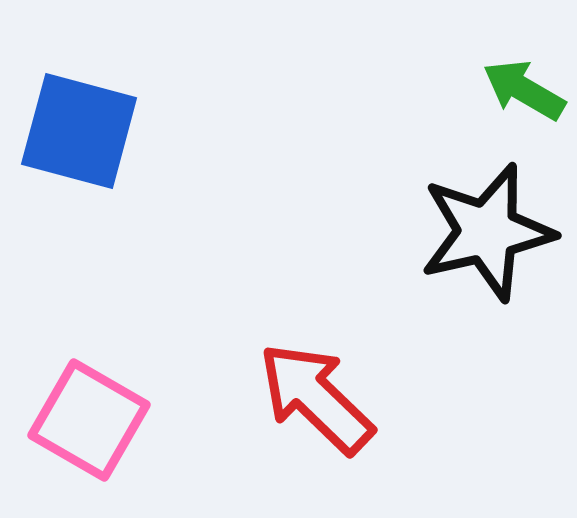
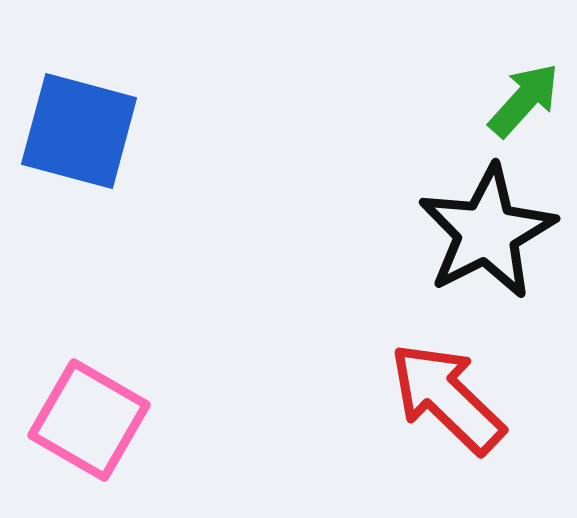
green arrow: moved 10 px down; rotated 102 degrees clockwise
black star: rotated 14 degrees counterclockwise
red arrow: moved 131 px right
